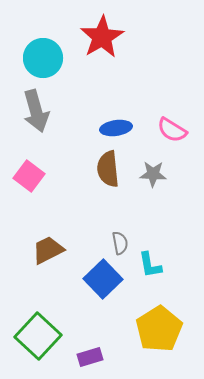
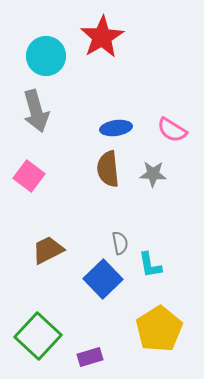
cyan circle: moved 3 px right, 2 px up
